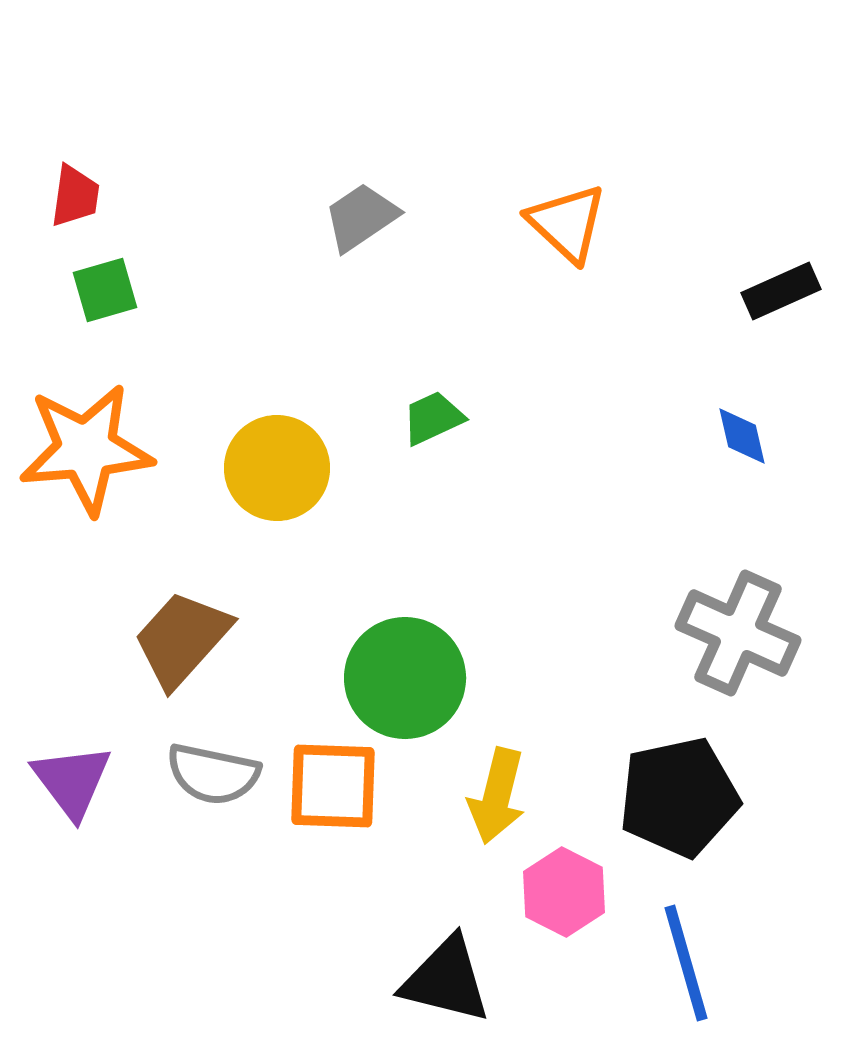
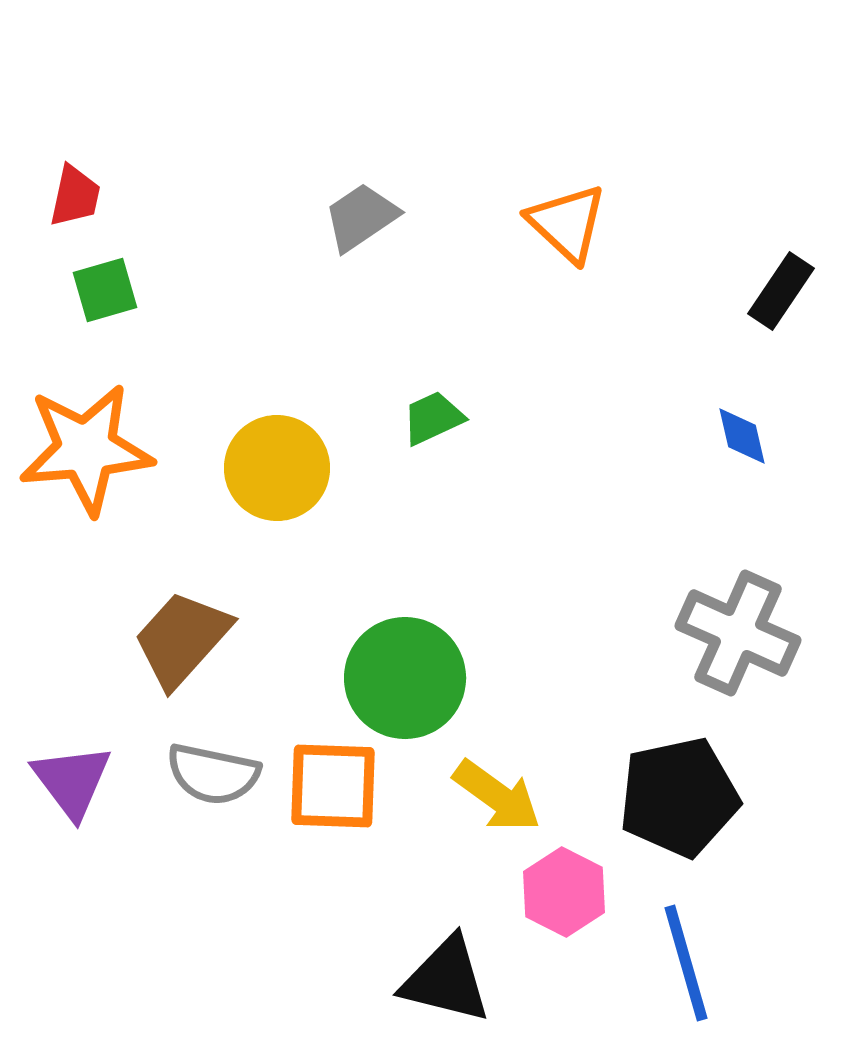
red trapezoid: rotated 4 degrees clockwise
black rectangle: rotated 32 degrees counterclockwise
yellow arrow: rotated 68 degrees counterclockwise
